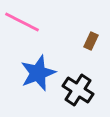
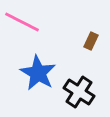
blue star: rotated 21 degrees counterclockwise
black cross: moved 1 px right, 2 px down
